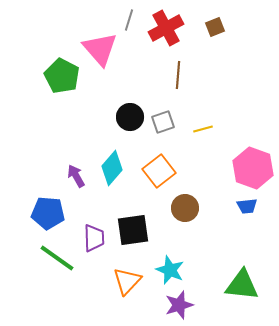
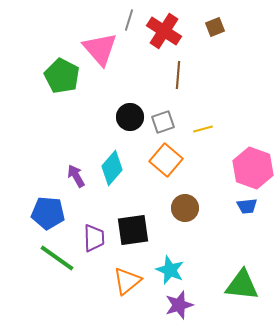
red cross: moved 2 px left, 3 px down; rotated 28 degrees counterclockwise
orange square: moved 7 px right, 11 px up; rotated 12 degrees counterclockwise
orange triangle: rotated 8 degrees clockwise
